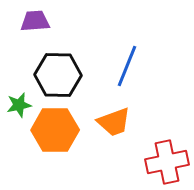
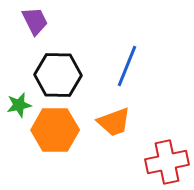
purple trapezoid: rotated 68 degrees clockwise
